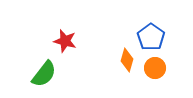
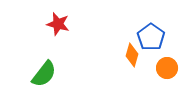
red star: moved 7 px left, 17 px up
orange diamond: moved 5 px right, 5 px up
orange circle: moved 12 px right
